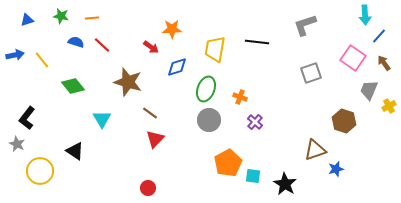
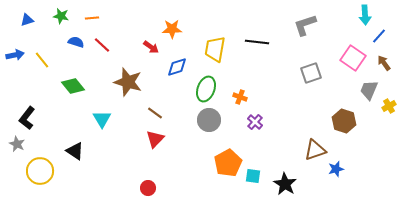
brown line: moved 5 px right
